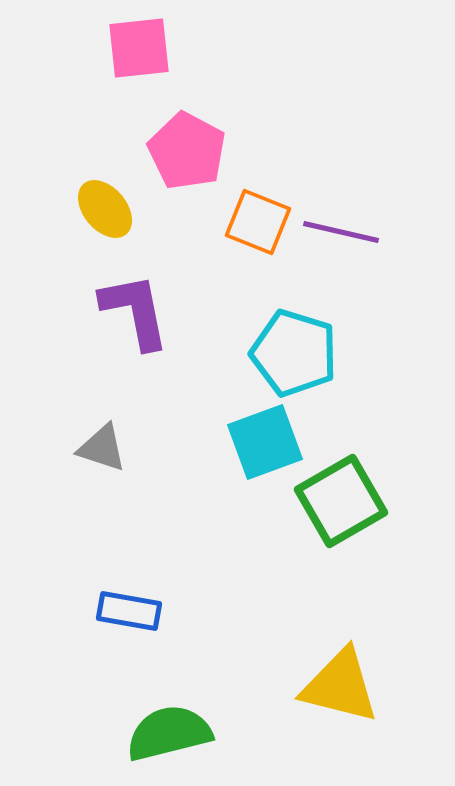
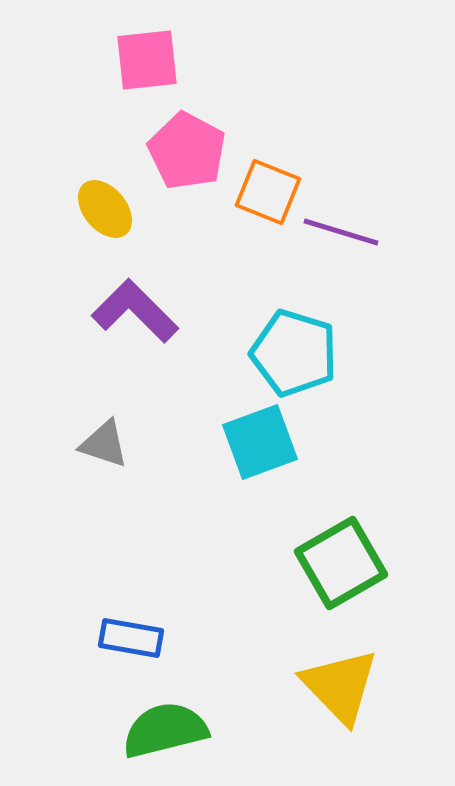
pink square: moved 8 px right, 12 px down
orange square: moved 10 px right, 30 px up
purple line: rotated 4 degrees clockwise
purple L-shape: rotated 34 degrees counterclockwise
cyan square: moved 5 px left
gray triangle: moved 2 px right, 4 px up
green square: moved 62 px down
blue rectangle: moved 2 px right, 27 px down
yellow triangle: rotated 32 degrees clockwise
green semicircle: moved 4 px left, 3 px up
